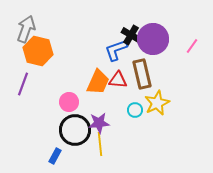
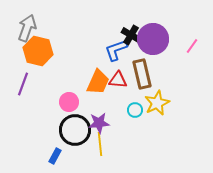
gray arrow: moved 1 px right, 1 px up
